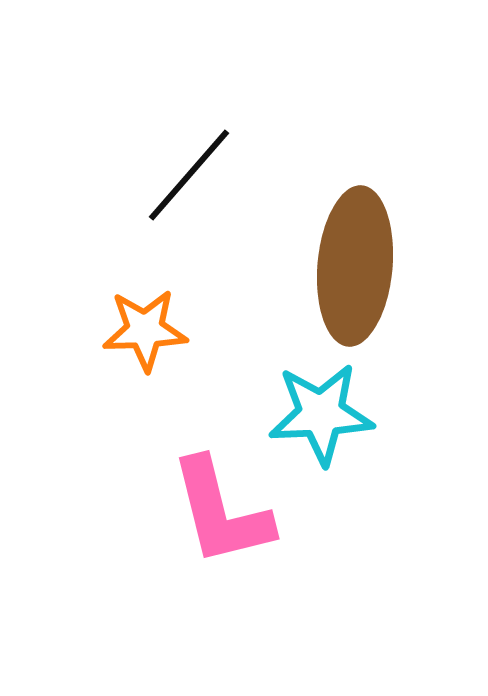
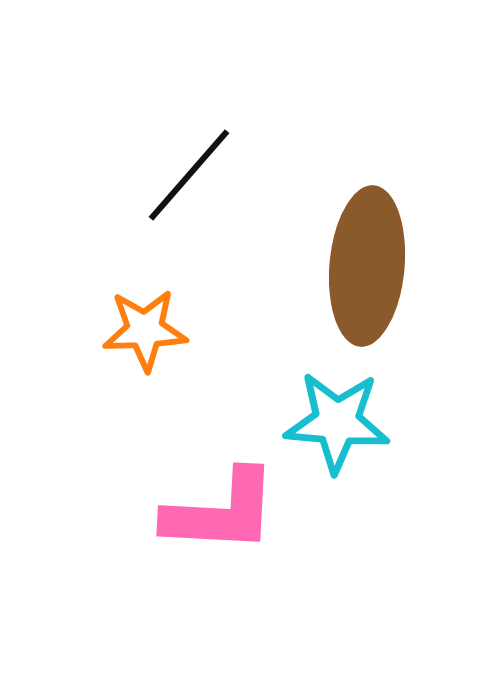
brown ellipse: moved 12 px right
cyan star: moved 16 px right, 8 px down; rotated 8 degrees clockwise
pink L-shape: rotated 73 degrees counterclockwise
